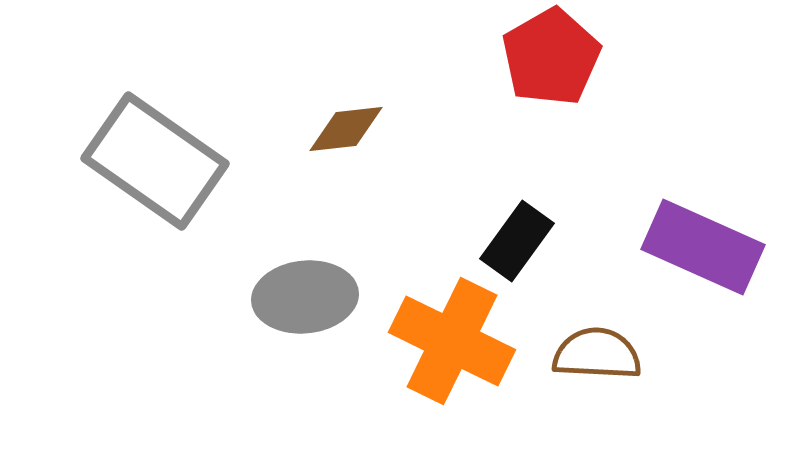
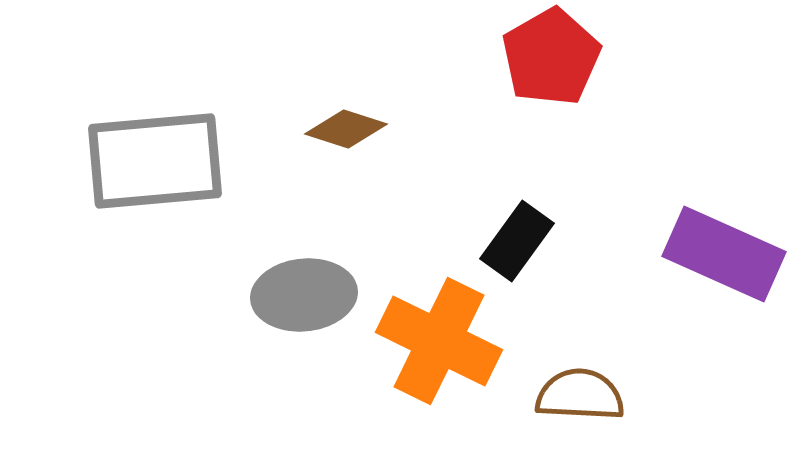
brown diamond: rotated 24 degrees clockwise
gray rectangle: rotated 40 degrees counterclockwise
purple rectangle: moved 21 px right, 7 px down
gray ellipse: moved 1 px left, 2 px up
orange cross: moved 13 px left
brown semicircle: moved 17 px left, 41 px down
